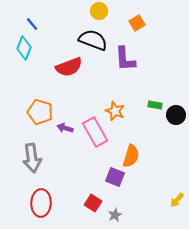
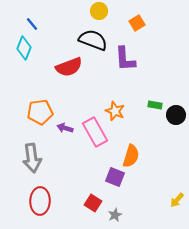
orange pentagon: rotated 25 degrees counterclockwise
red ellipse: moved 1 px left, 2 px up
